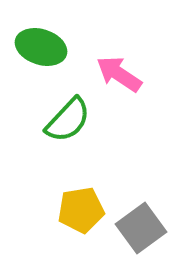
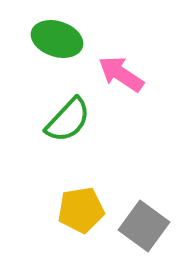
green ellipse: moved 16 px right, 8 px up
pink arrow: moved 2 px right
gray square: moved 3 px right, 2 px up; rotated 18 degrees counterclockwise
